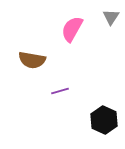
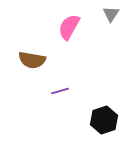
gray triangle: moved 3 px up
pink semicircle: moved 3 px left, 2 px up
black hexagon: rotated 16 degrees clockwise
